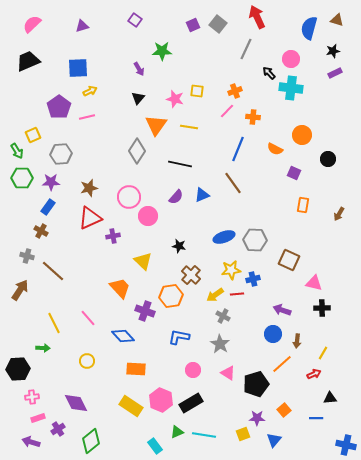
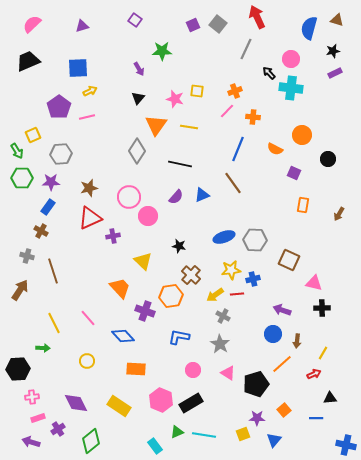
brown line at (53, 271): rotated 30 degrees clockwise
yellow rectangle at (131, 406): moved 12 px left
